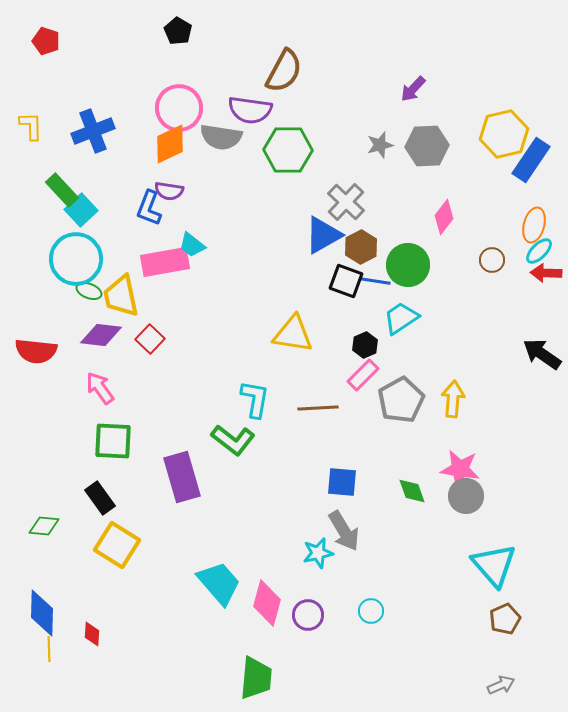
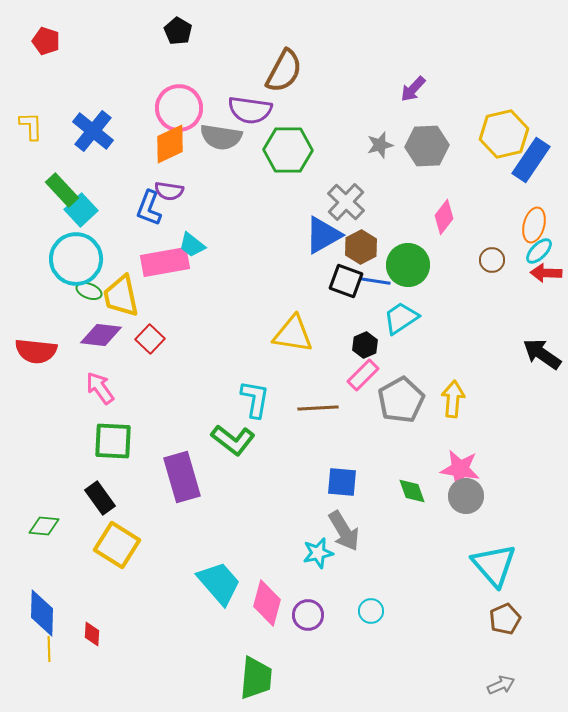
blue cross at (93, 131): rotated 30 degrees counterclockwise
